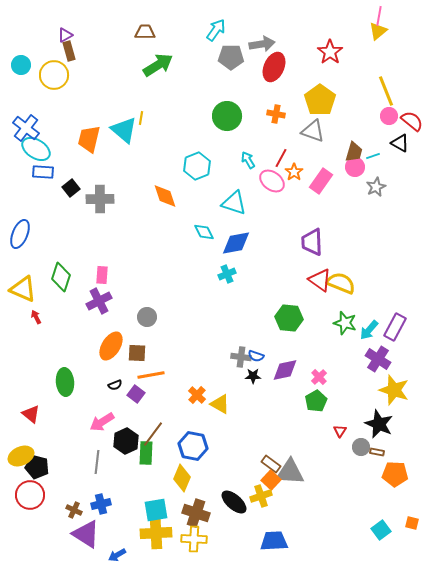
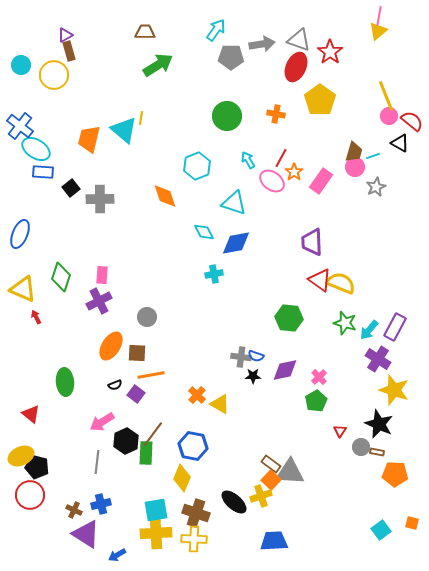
red ellipse at (274, 67): moved 22 px right
yellow line at (386, 91): moved 5 px down
blue cross at (26, 128): moved 6 px left, 2 px up
gray triangle at (313, 131): moved 14 px left, 91 px up
cyan cross at (227, 274): moved 13 px left; rotated 12 degrees clockwise
